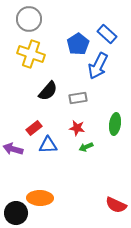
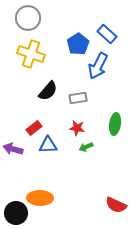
gray circle: moved 1 px left, 1 px up
